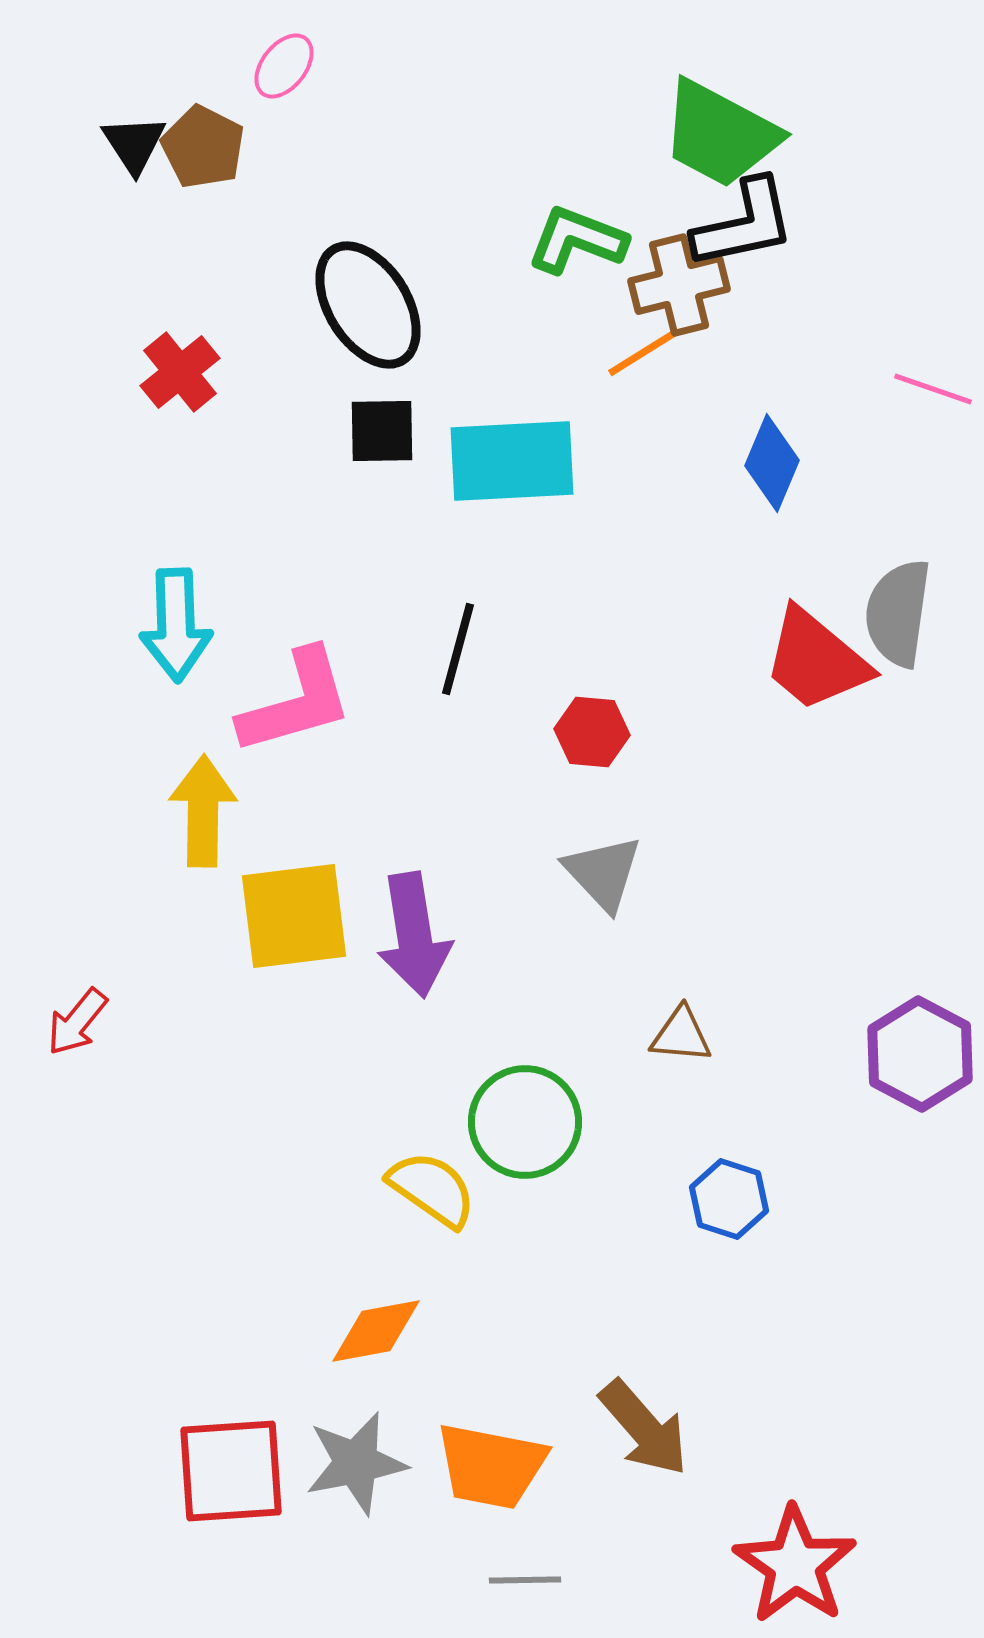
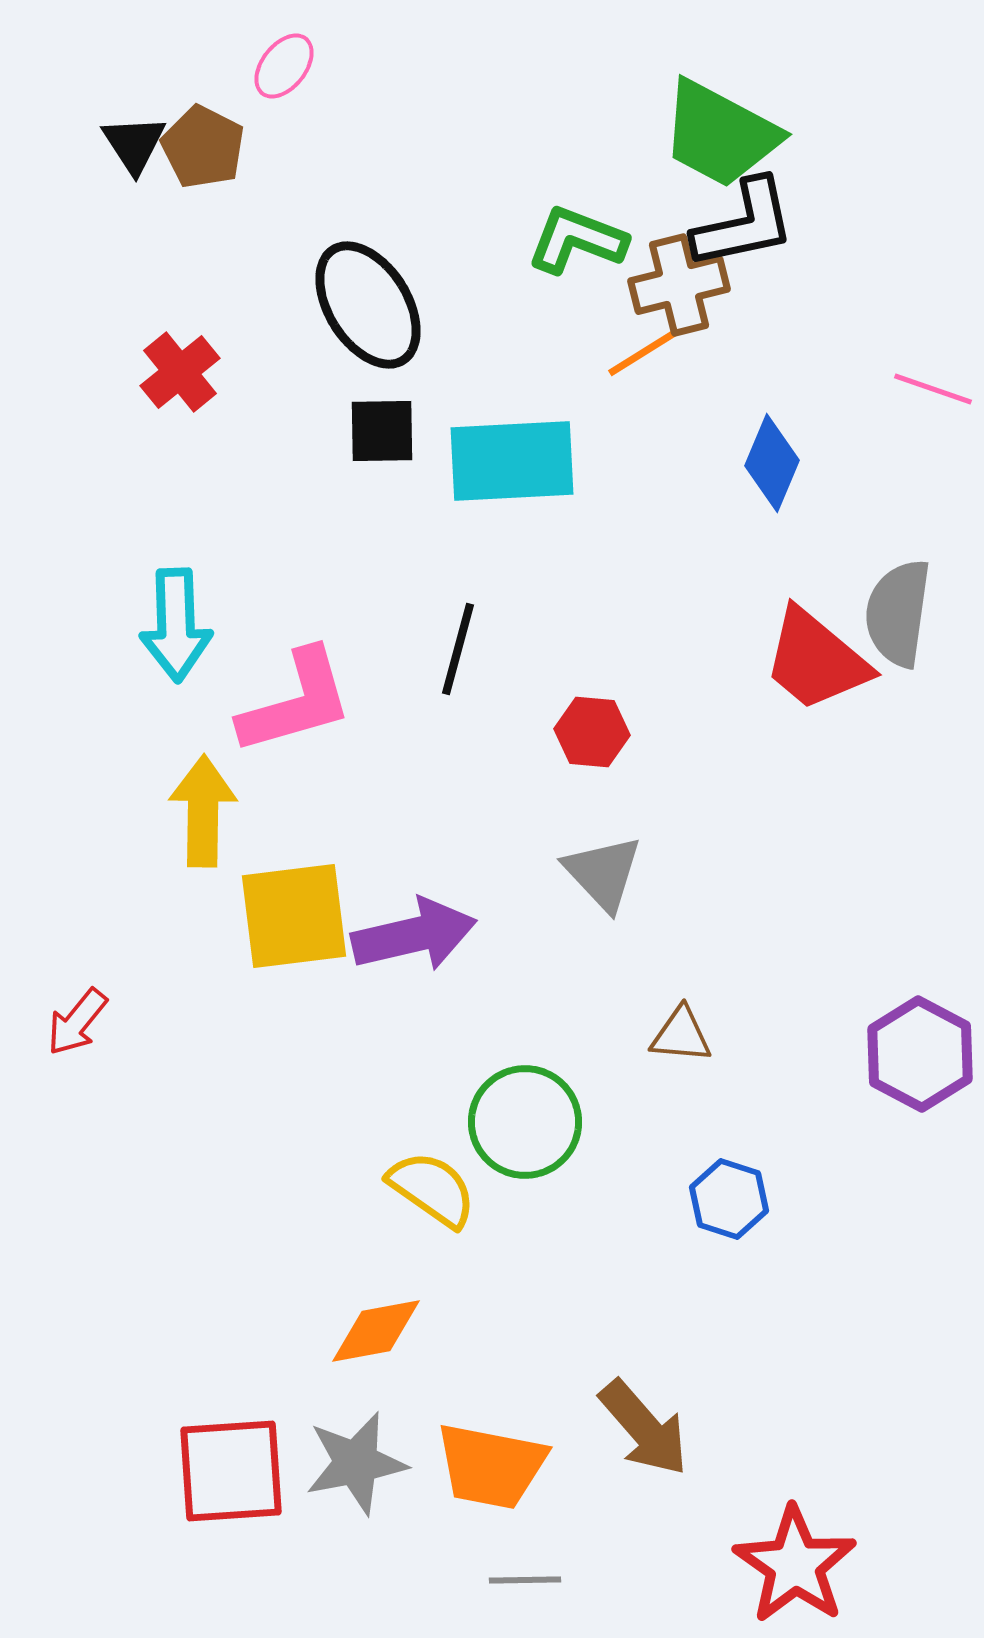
purple arrow: rotated 94 degrees counterclockwise
